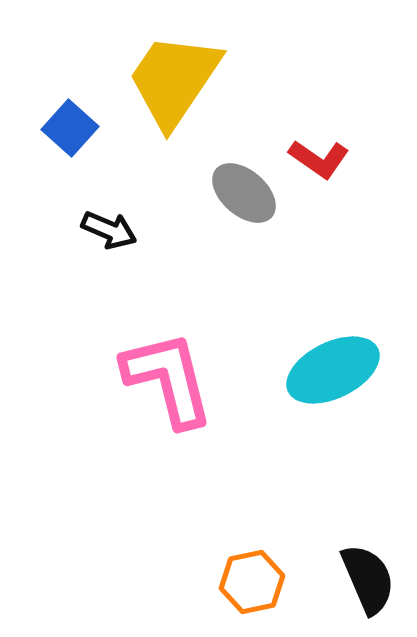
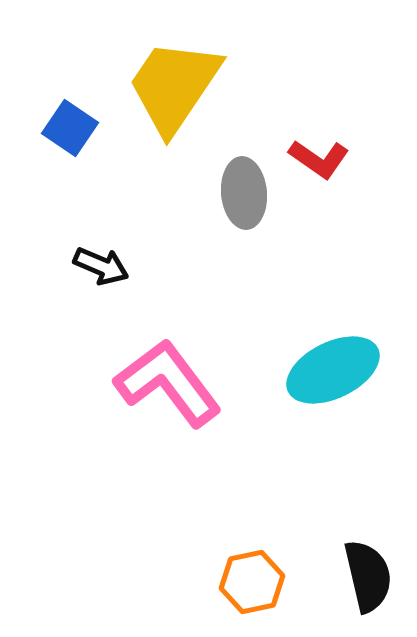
yellow trapezoid: moved 6 px down
blue square: rotated 8 degrees counterclockwise
gray ellipse: rotated 44 degrees clockwise
black arrow: moved 8 px left, 36 px down
pink L-shape: moved 4 px down; rotated 23 degrees counterclockwise
black semicircle: moved 3 px up; rotated 10 degrees clockwise
